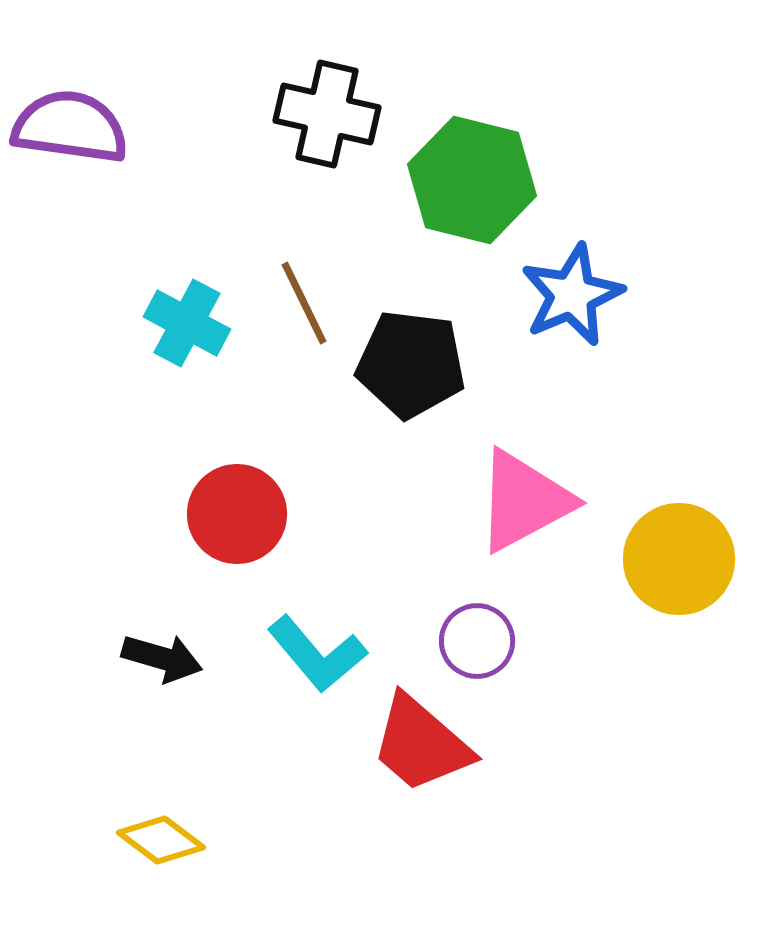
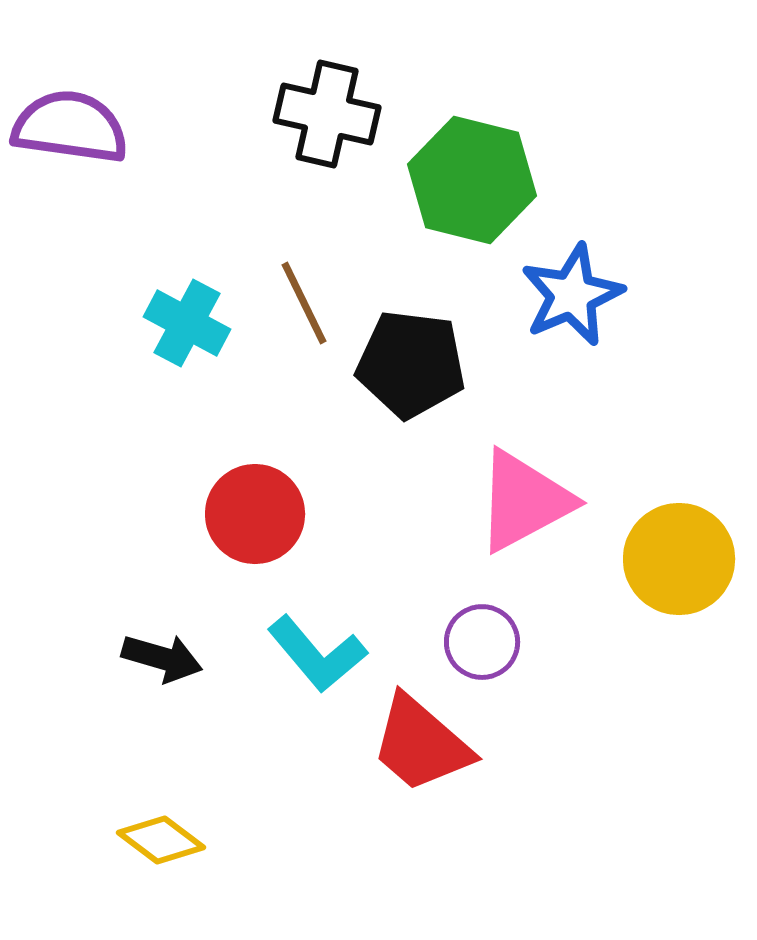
red circle: moved 18 px right
purple circle: moved 5 px right, 1 px down
